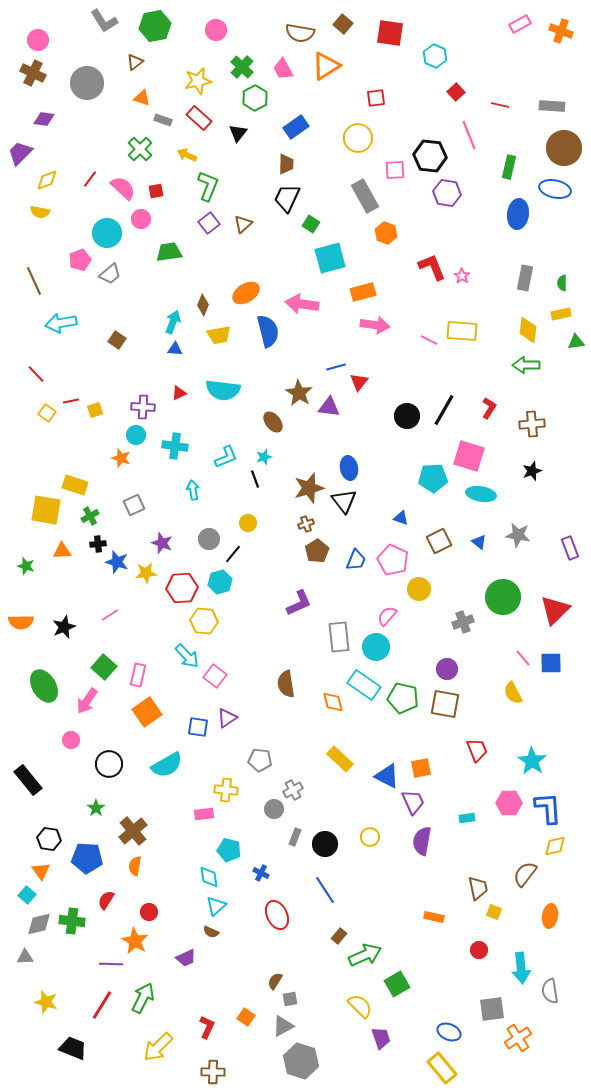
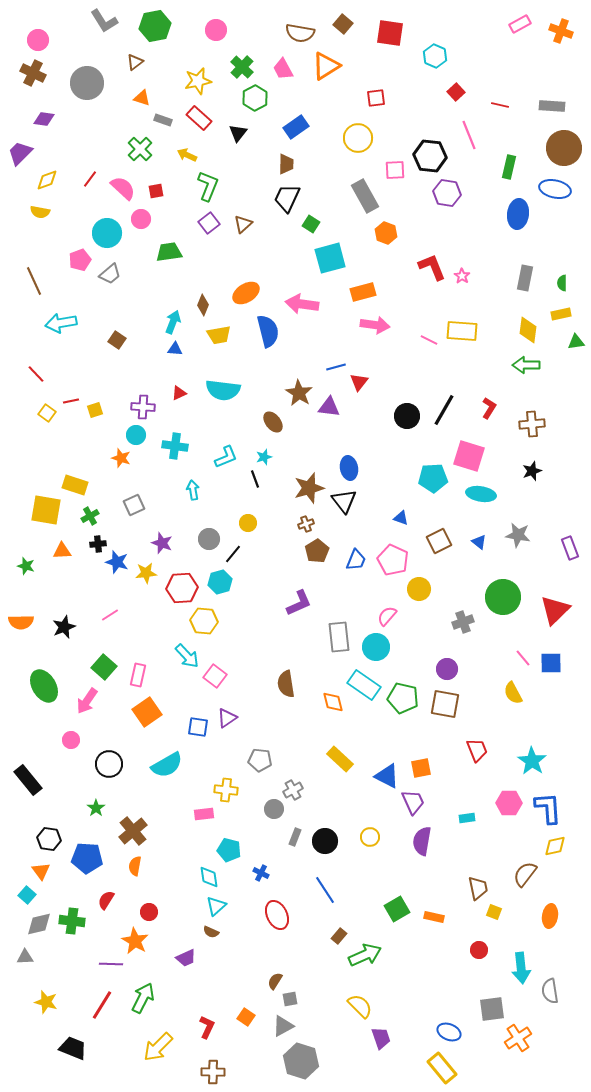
black circle at (325, 844): moved 3 px up
green square at (397, 984): moved 75 px up
